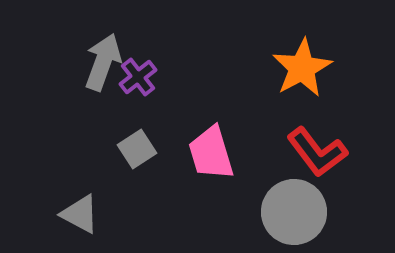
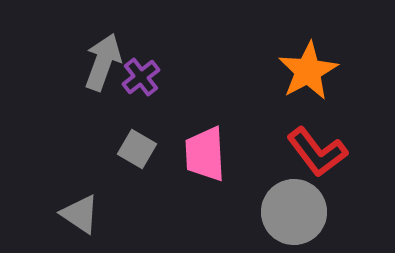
orange star: moved 6 px right, 3 px down
purple cross: moved 3 px right
gray square: rotated 27 degrees counterclockwise
pink trapezoid: moved 6 px left, 1 px down; rotated 14 degrees clockwise
gray triangle: rotated 6 degrees clockwise
